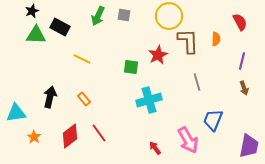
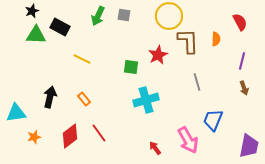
cyan cross: moved 3 px left
orange star: rotated 24 degrees clockwise
